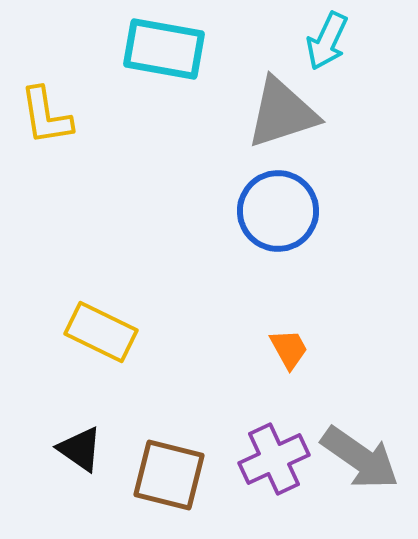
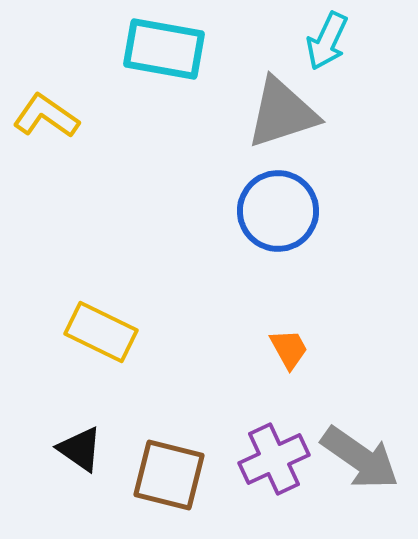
yellow L-shape: rotated 134 degrees clockwise
